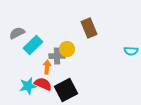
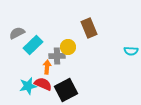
yellow circle: moved 1 px right, 2 px up
